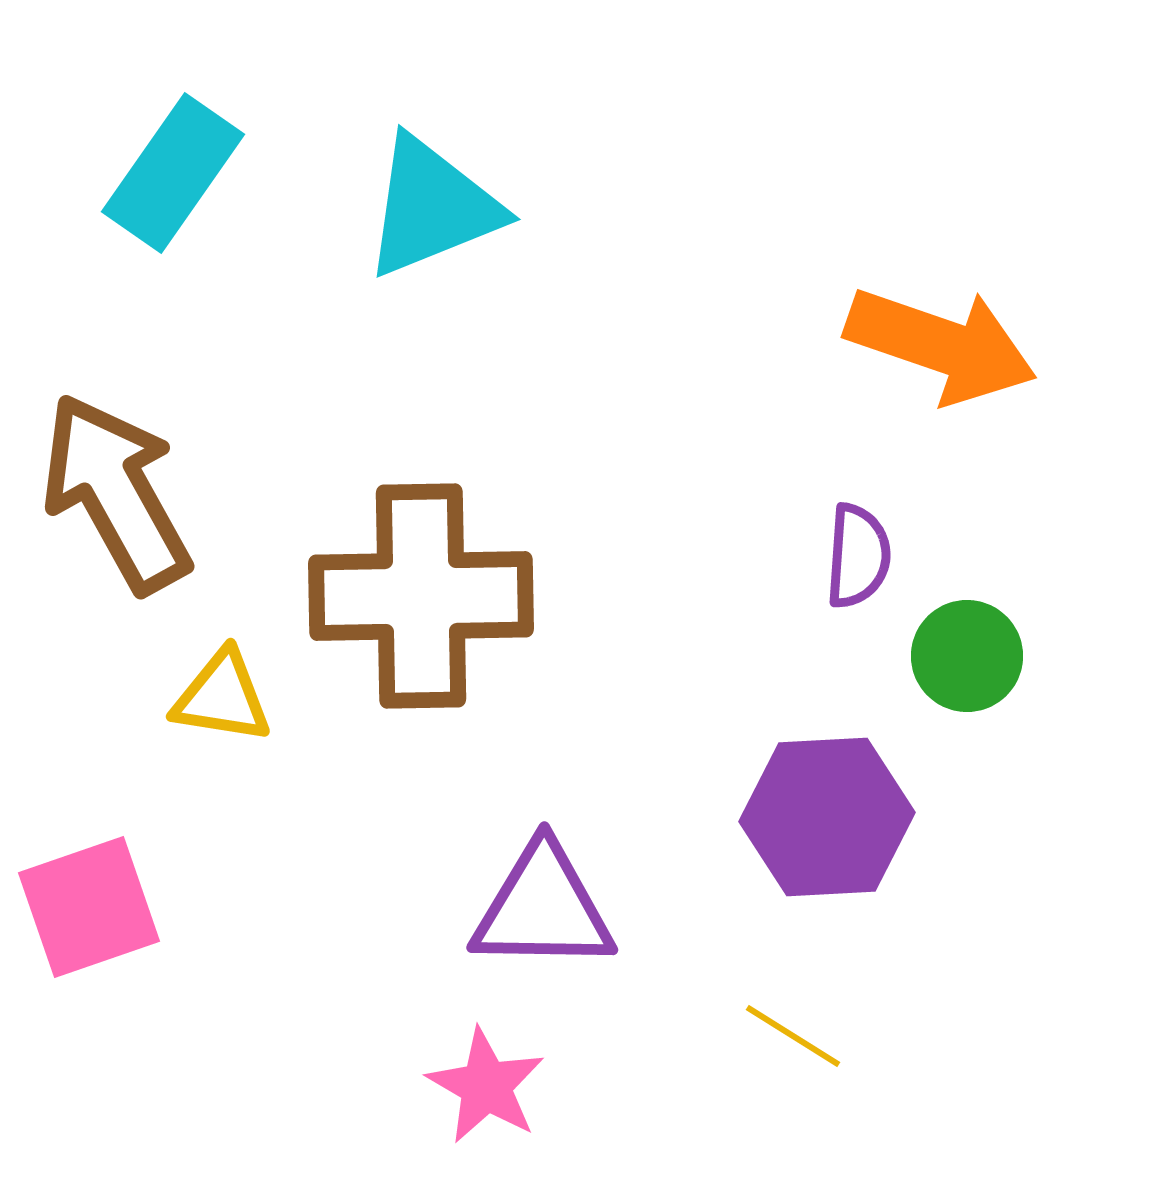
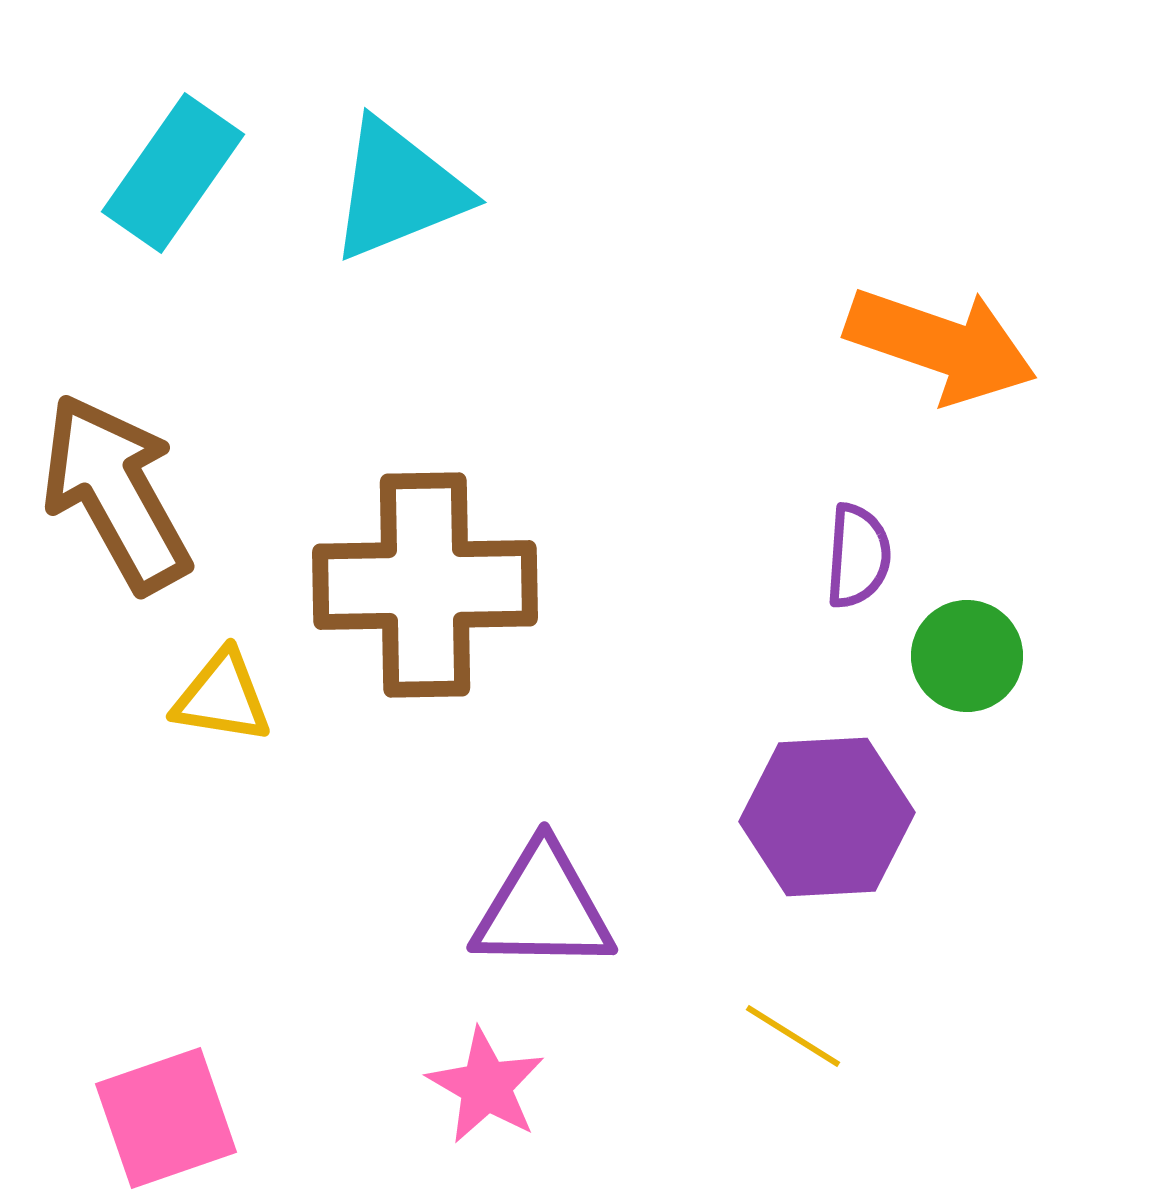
cyan triangle: moved 34 px left, 17 px up
brown cross: moved 4 px right, 11 px up
pink square: moved 77 px right, 211 px down
